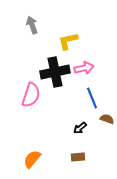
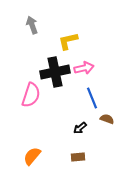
orange semicircle: moved 3 px up
